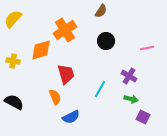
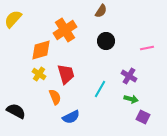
yellow cross: moved 26 px right, 13 px down; rotated 24 degrees clockwise
black semicircle: moved 2 px right, 9 px down
